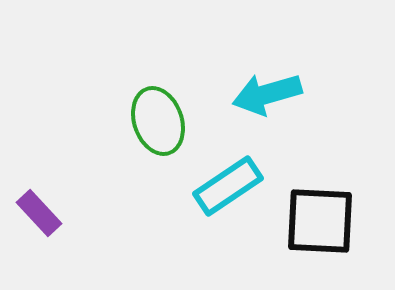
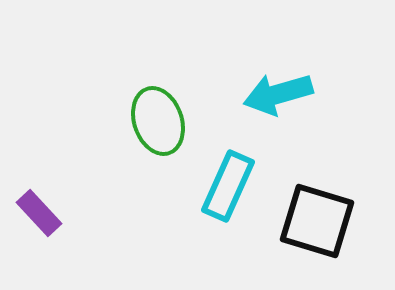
cyan arrow: moved 11 px right
cyan rectangle: rotated 32 degrees counterclockwise
black square: moved 3 px left; rotated 14 degrees clockwise
